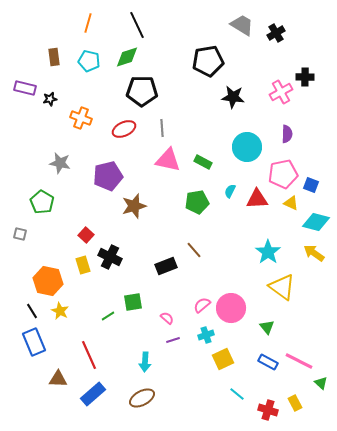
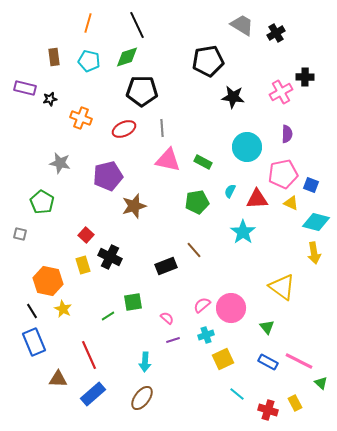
cyan star at (268, 252): moved 25 px left, 20 px up
yellow arrow at (314, 253): rotated 135 degrees counterclockwise
yellow star at (60, 311): moved 3 px right, 2 px up
brown ellipse at (142, 398): rotated 25 degrees counterclockwise
